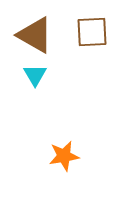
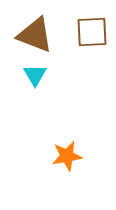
brown triangle: rotated 9 degrees counterclockwise
orange star: moved 3 px right
